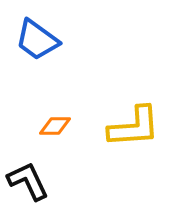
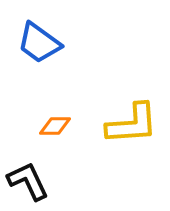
blue trapezoid: moved 2 px right, 3 px down
yellow L-shape: moved 2 px left, 3 px up
